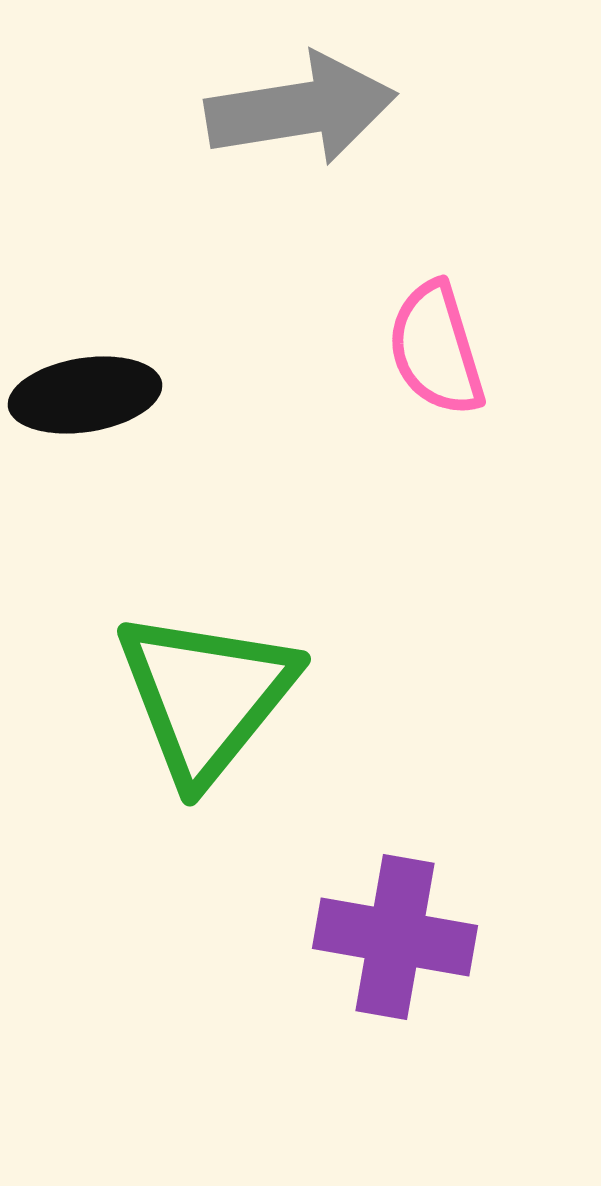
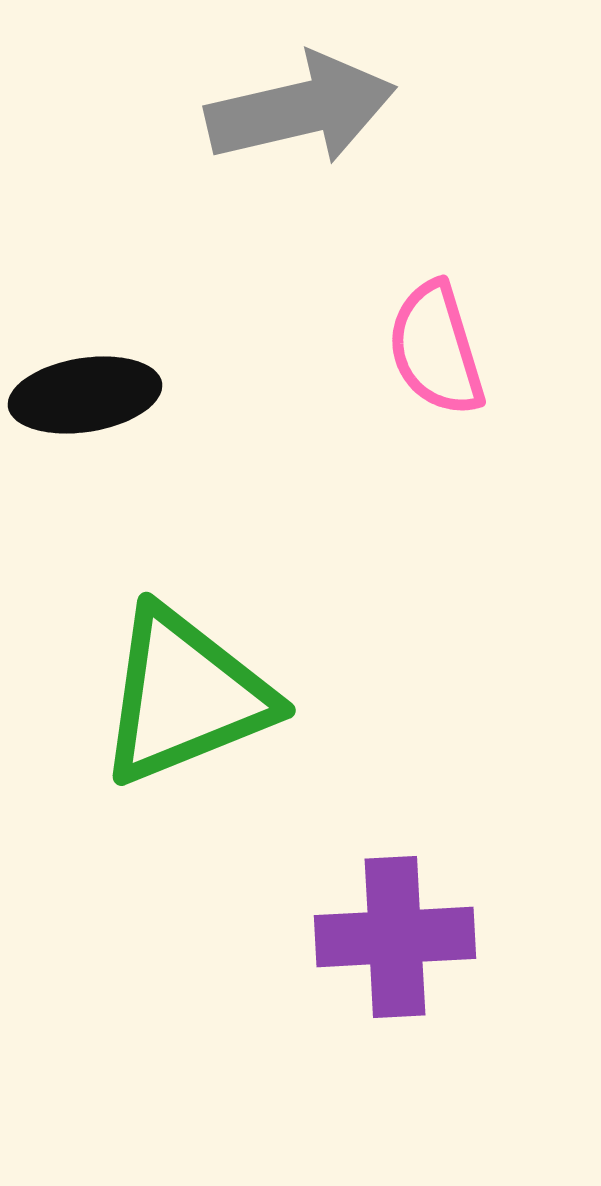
gray arrow: rotated 4 degrees counterclockwise
green triangle: moved 21 px left; rotated 29 degrees clockwise
purple cross: rotated 13 degrees counterclockwise
